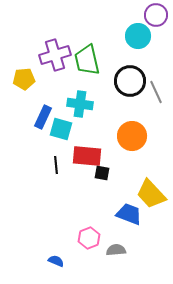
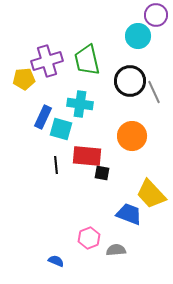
purple cross: moved 8 px left, 6 px down
gray line: moved 2 px left
